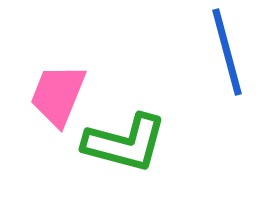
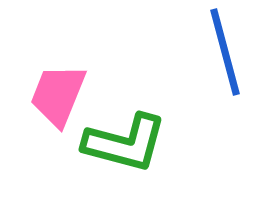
blue line: moved 2 px left
